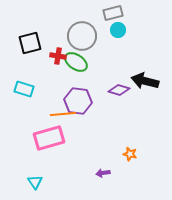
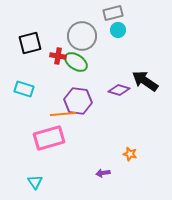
black arrow: rotated 20 degrees clockwise
